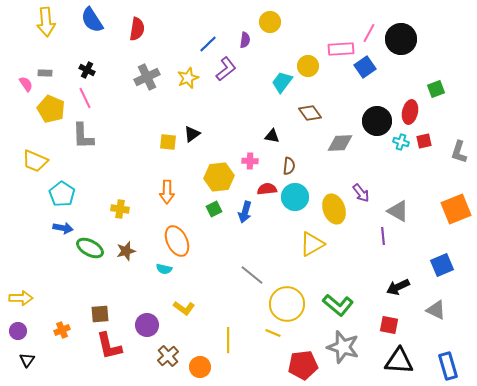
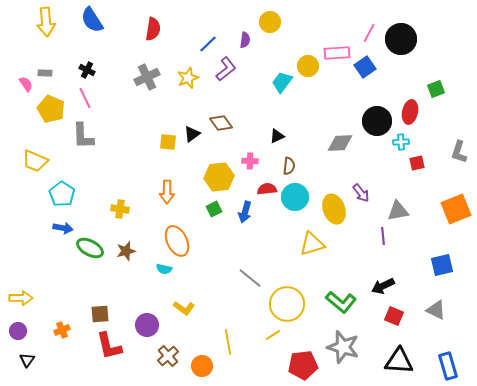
red semicircle at (137, 29): moved 16 px right
pink rectangle at (341, 49): moved 4 px left, 4 px down
brown diamond at (310, 113): moved 89 px left, 10 px down
black triangle at (272, 136): moved 5 px right; rotated 35 degrees counterclockwise
red square at (424, 141): moved 7 px left, 22 px down
cyan cross at (401, 142): rotated 21 degrees counterclockwise
gray triangle at (398, 211): rotated 40 degrees counterclockwise
yellow triangle at (312, 244): rotated 12 degrees clockwise
blue square at (442, 265): rotated 10 degrees clockwise
gray line at (252, 275): moved 2 px left, 3 px down
black arrow at (398, 287): moved 15 px left, 1 px up
green L-shape at (338, 305): moved 3 px right, 3 px up
red square at (389, 325): moved 5 px right, 9 px up; rotated 12 degrees clockwise
yellow line at (273, 333): moved 2 px down; rotated 56 degrees counterclockwise
yellow line at (228, 340): moved 2 px down; rotated 10 degrees counterclockwise
orange circle at (200, 367): moved 2 px right, 1 px up
